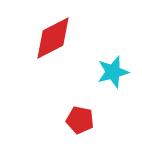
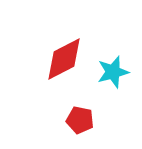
red diamond: moved 11 px right, 21 px down
